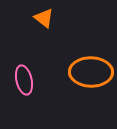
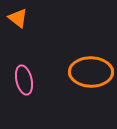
orange triangle: moved 26 px left
